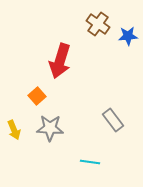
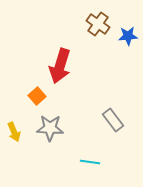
red arrow: moved 5 px down
yellow arrow: moved 2 px down
